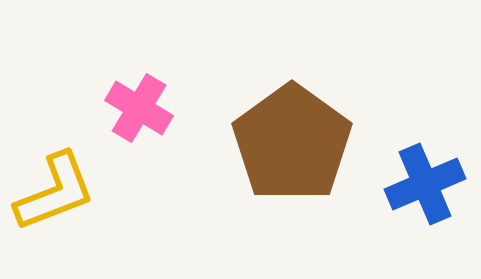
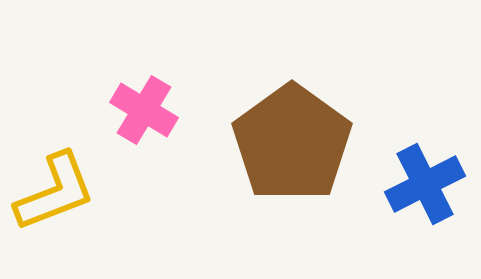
pink cross: moved 5 px right, 2 px down
blue cross: rotated 4 degrees counterclockwise
